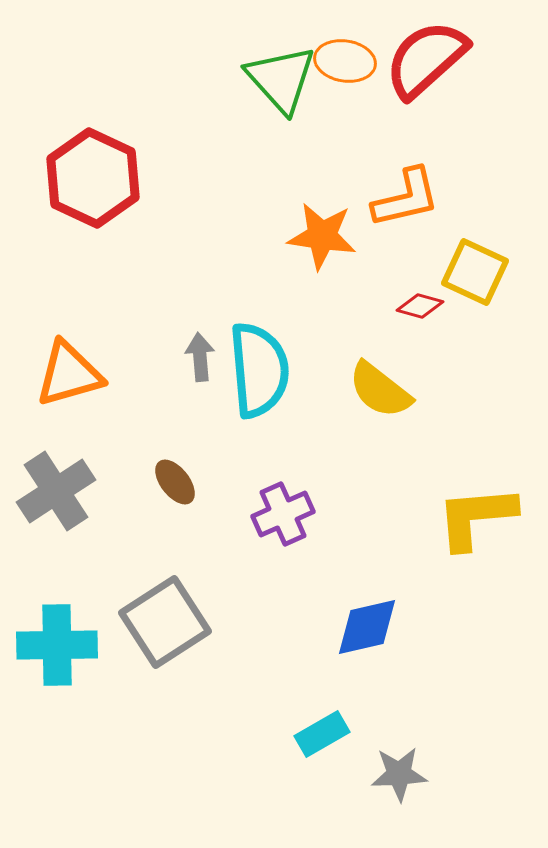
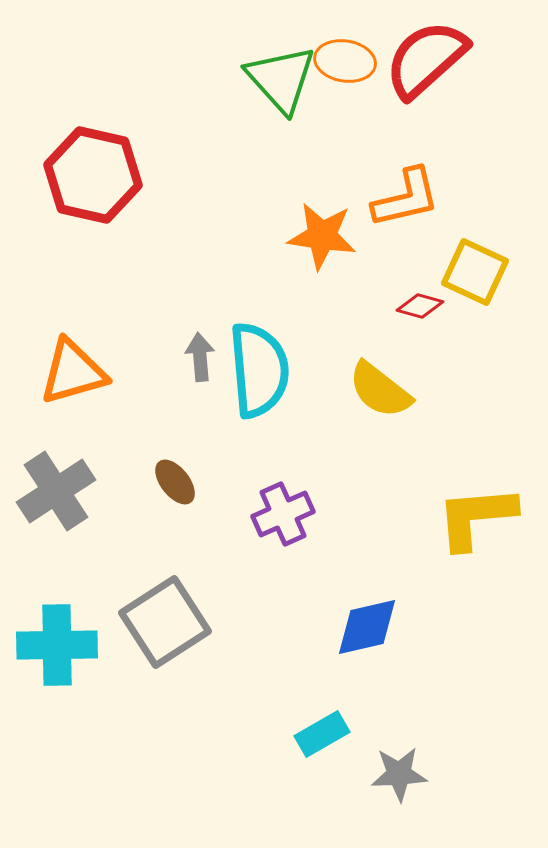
red hexagon: moved 3 px up; rotated 12 degrees counterclockwise
orange triangle: moved 4 px right, 2 px up
